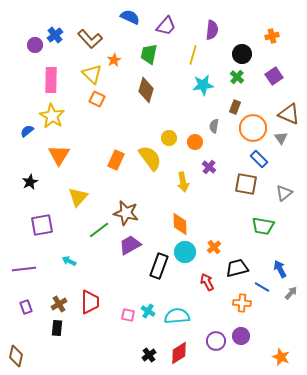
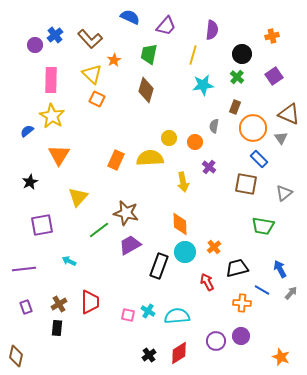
yellow semicircle at (150, 158): rotated 56 degrees counterclockwise
blue line at (262, 287): moved 3 px down
